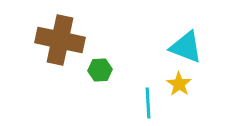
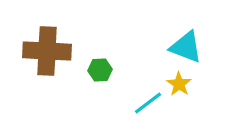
brown cross: moved 13 px left, 11 px down; rotated 9 degrees counterclockwise
cyan line: rotated 56 degrees clockwise
